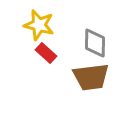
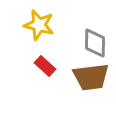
red rectangle: moved 1 px left, 13 px down
